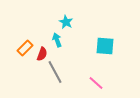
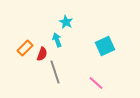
cyan square: rotated 30 degrees counterclockwise
gray line: rotated 10 degrees clockwise
